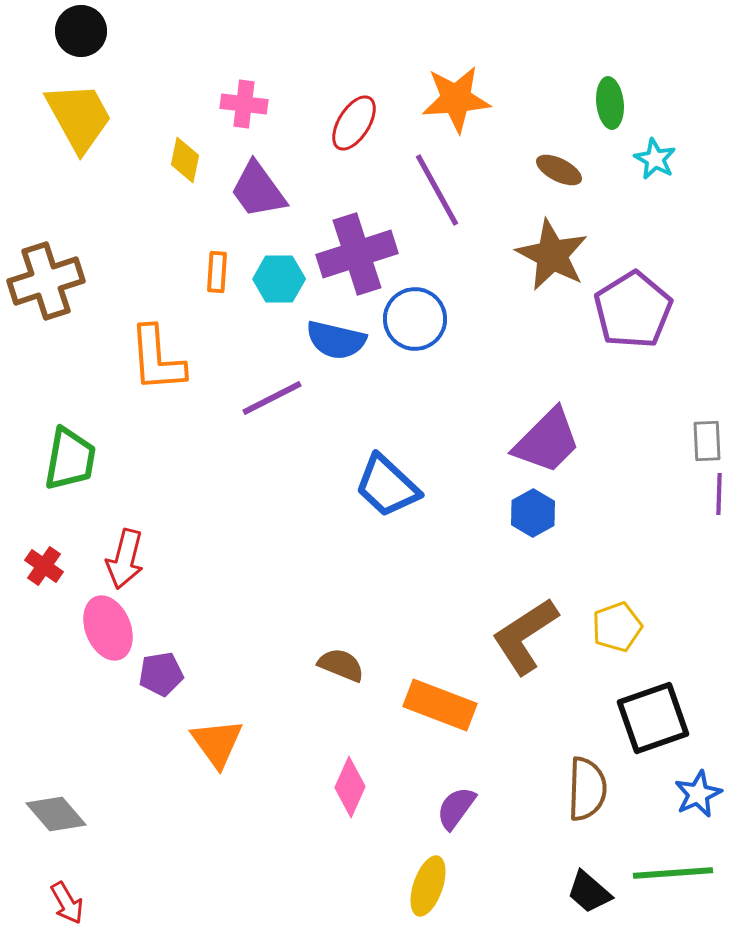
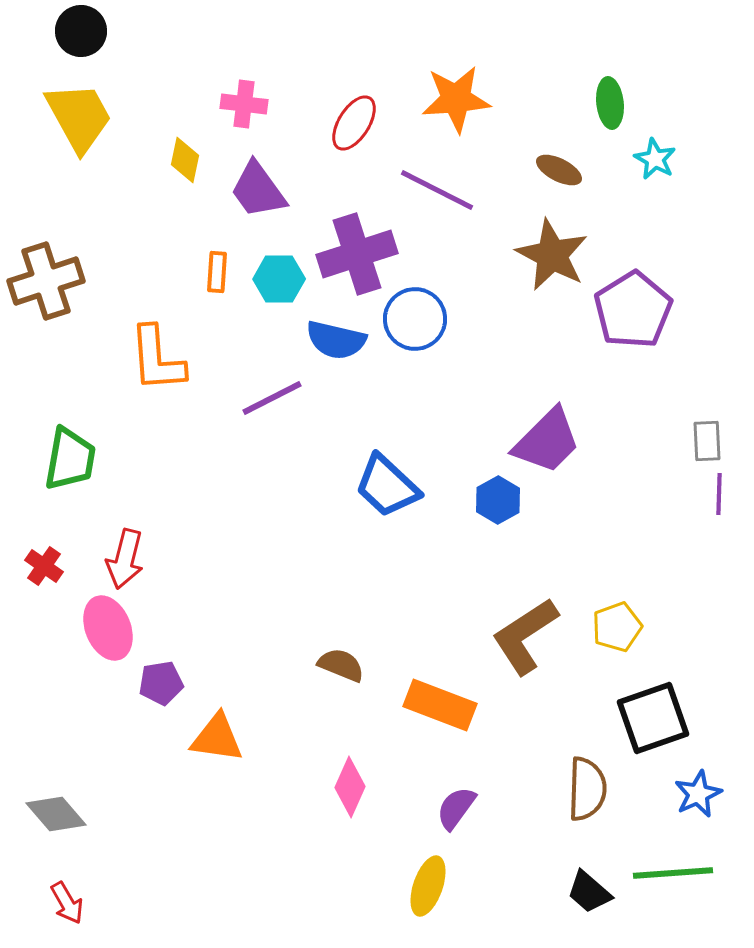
purple line at (437, 190): rotated 34 degrees counterclockwise
blue hexagon at (533, 513): moved 35 px left, 13 px up
purple pentagon at (161, 674): moved 9 px down
orange triangle at (217, 743): moved 5 px up; rotated 46 degrees counterclockwise
